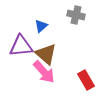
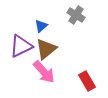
gray cross: rotated 18 degrees clockwise
purple triangle: rotated 20 degrees counterclockwise
brown triangle: moved 5 px up; rotated 40 degrees clockwise
red rectangle: moved 1 px right, 1 px down
